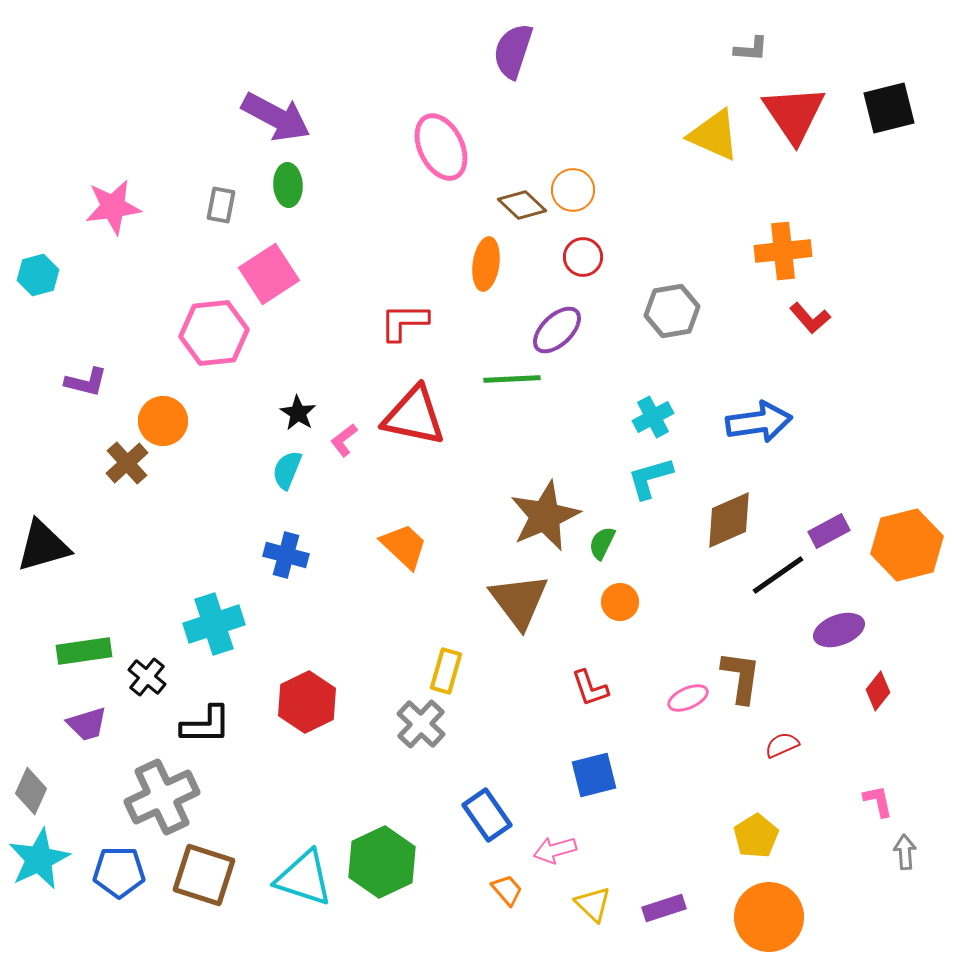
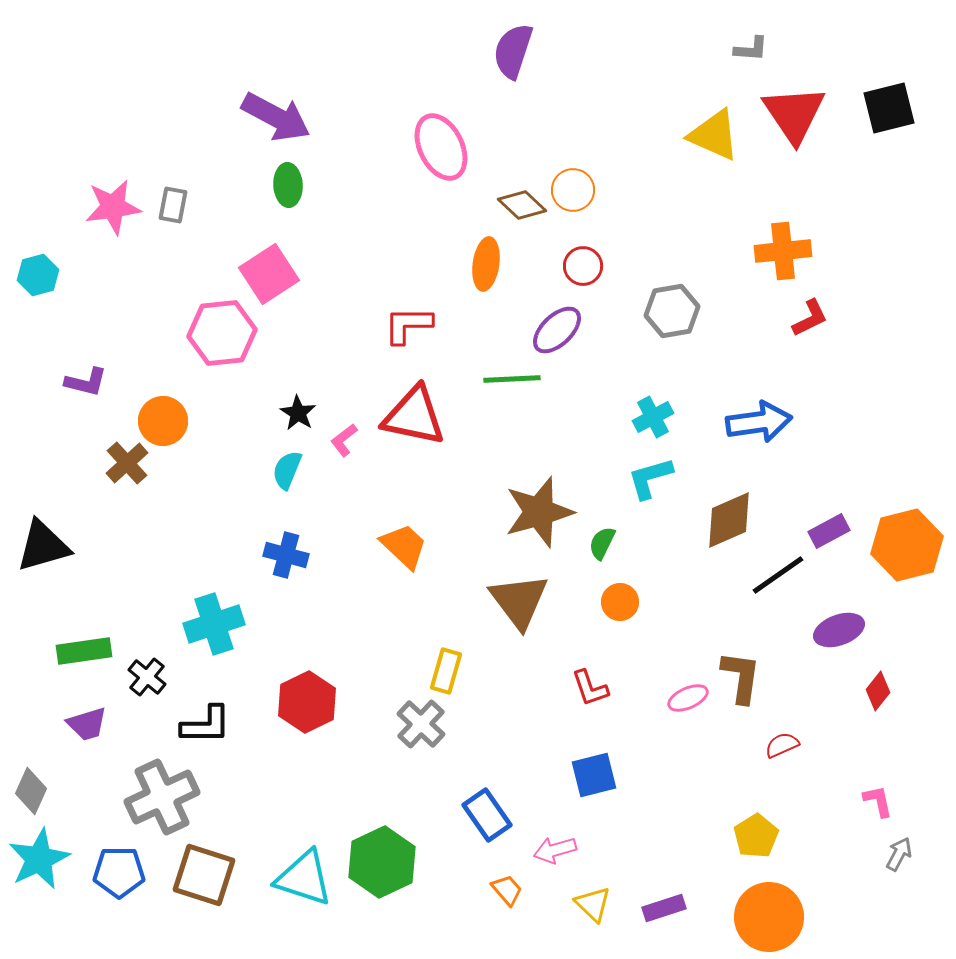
gray rectangle at (221, 205): moved 48 px left
red circle at (583, 257): moved 9 px down
red L-shape at (810, 318): rotated 75 degrees counterclockwise
red L-shape at (404, 322): moved 4 px right, 3 px down
pink hexagon at (214, 333): moved 8 px right
brown star at (545, 516): moved 6 px left, 4 px up; rotated 8 degrees clockwise
gray arrow at (905, 852): moved 6 px left, 2 px down; rotated 32 degrees clockwise
